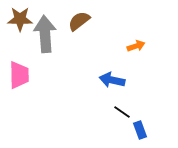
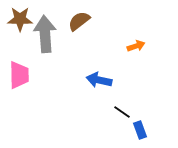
blue arrow: moved 13 px left
